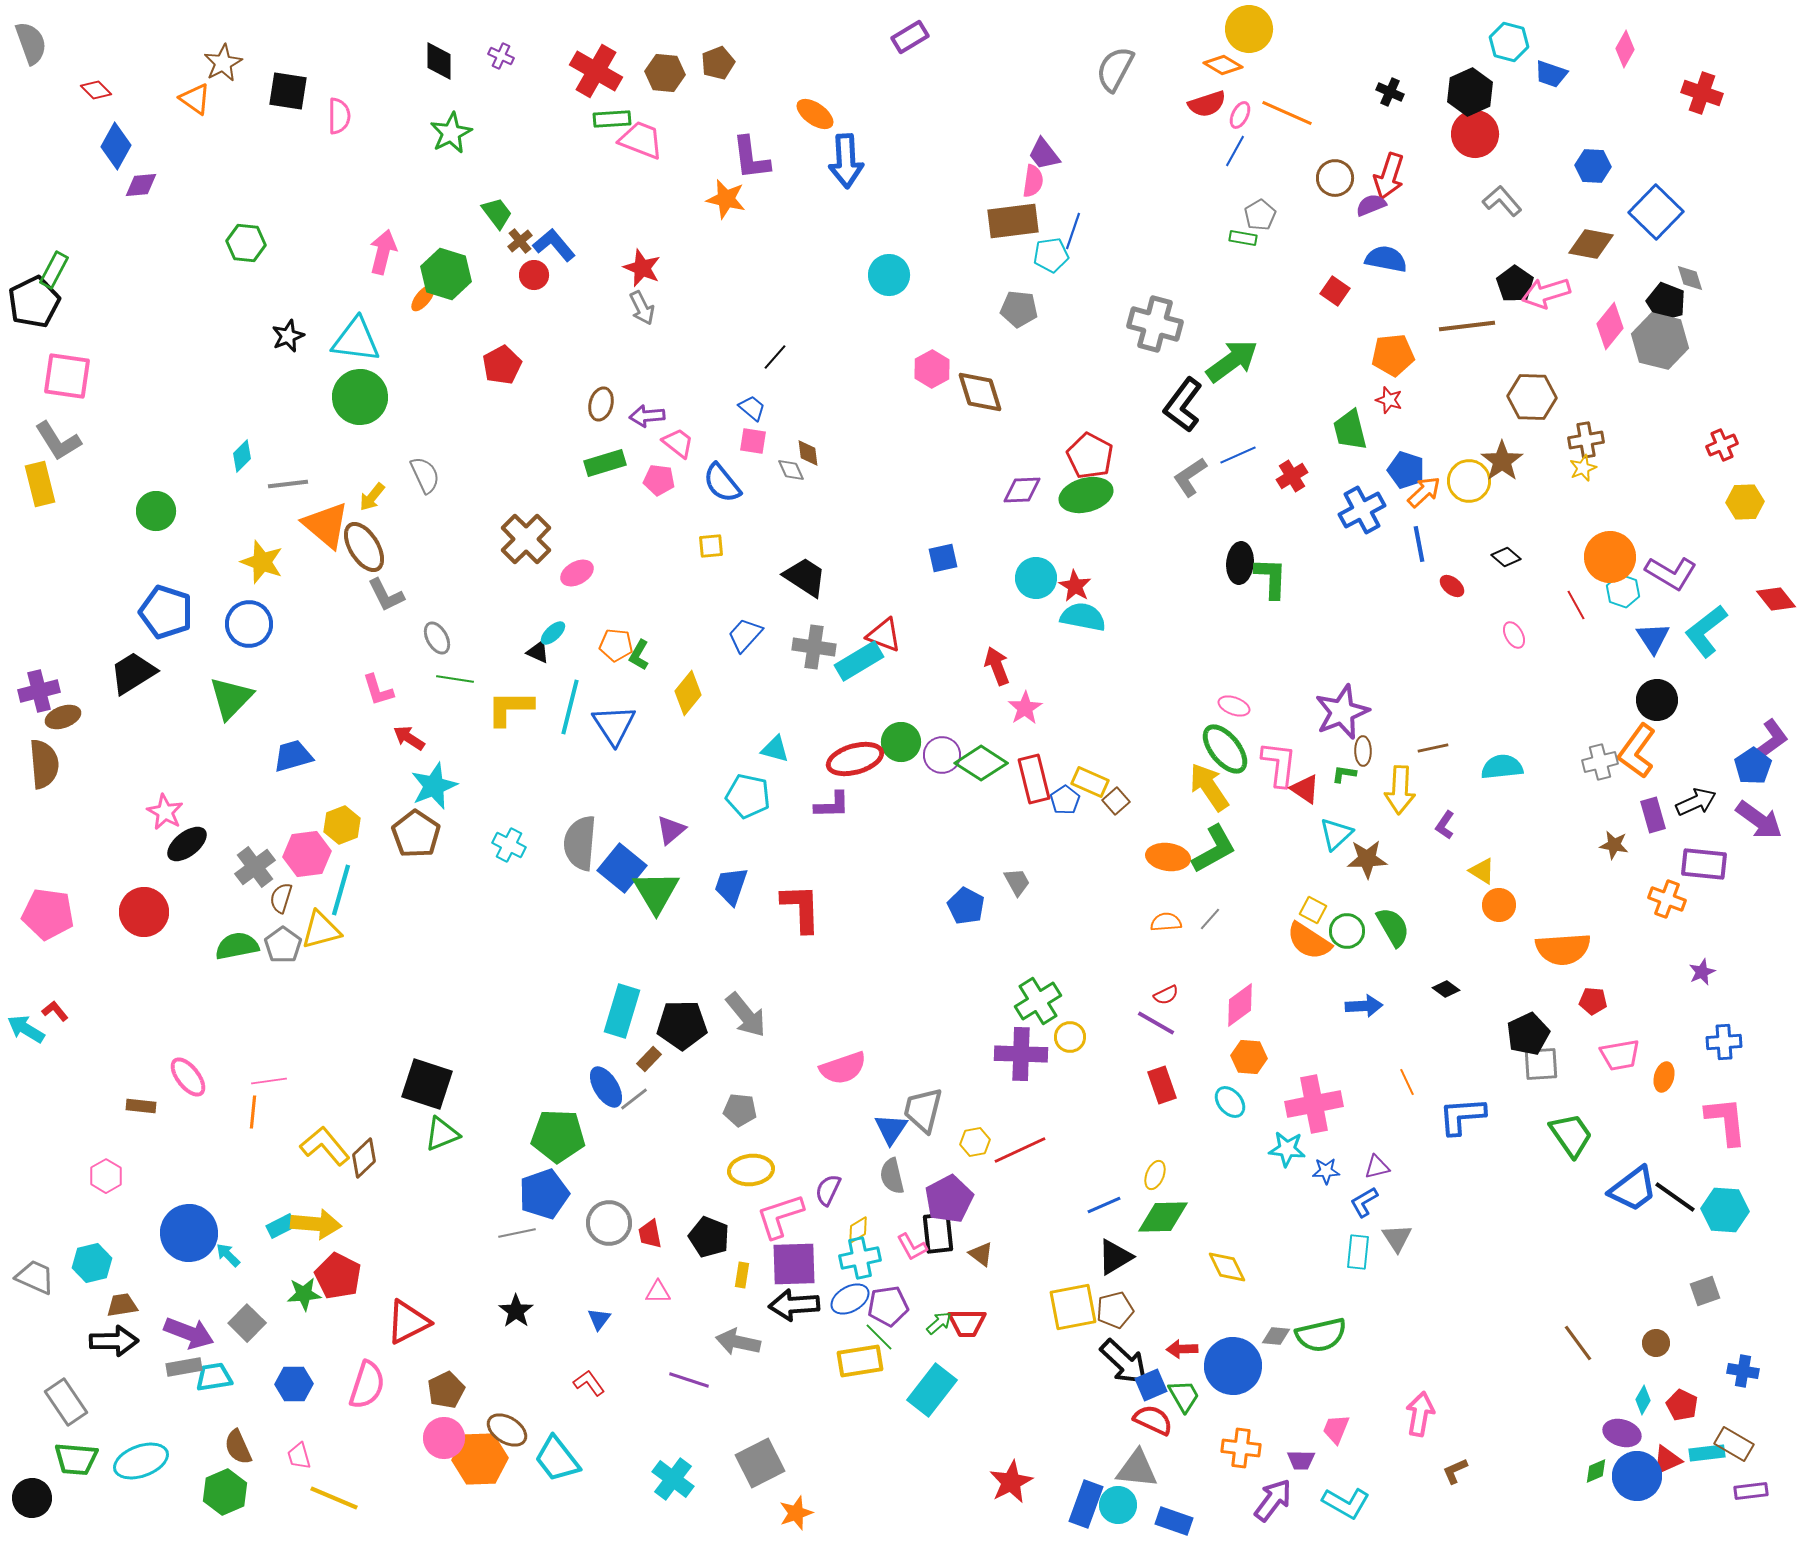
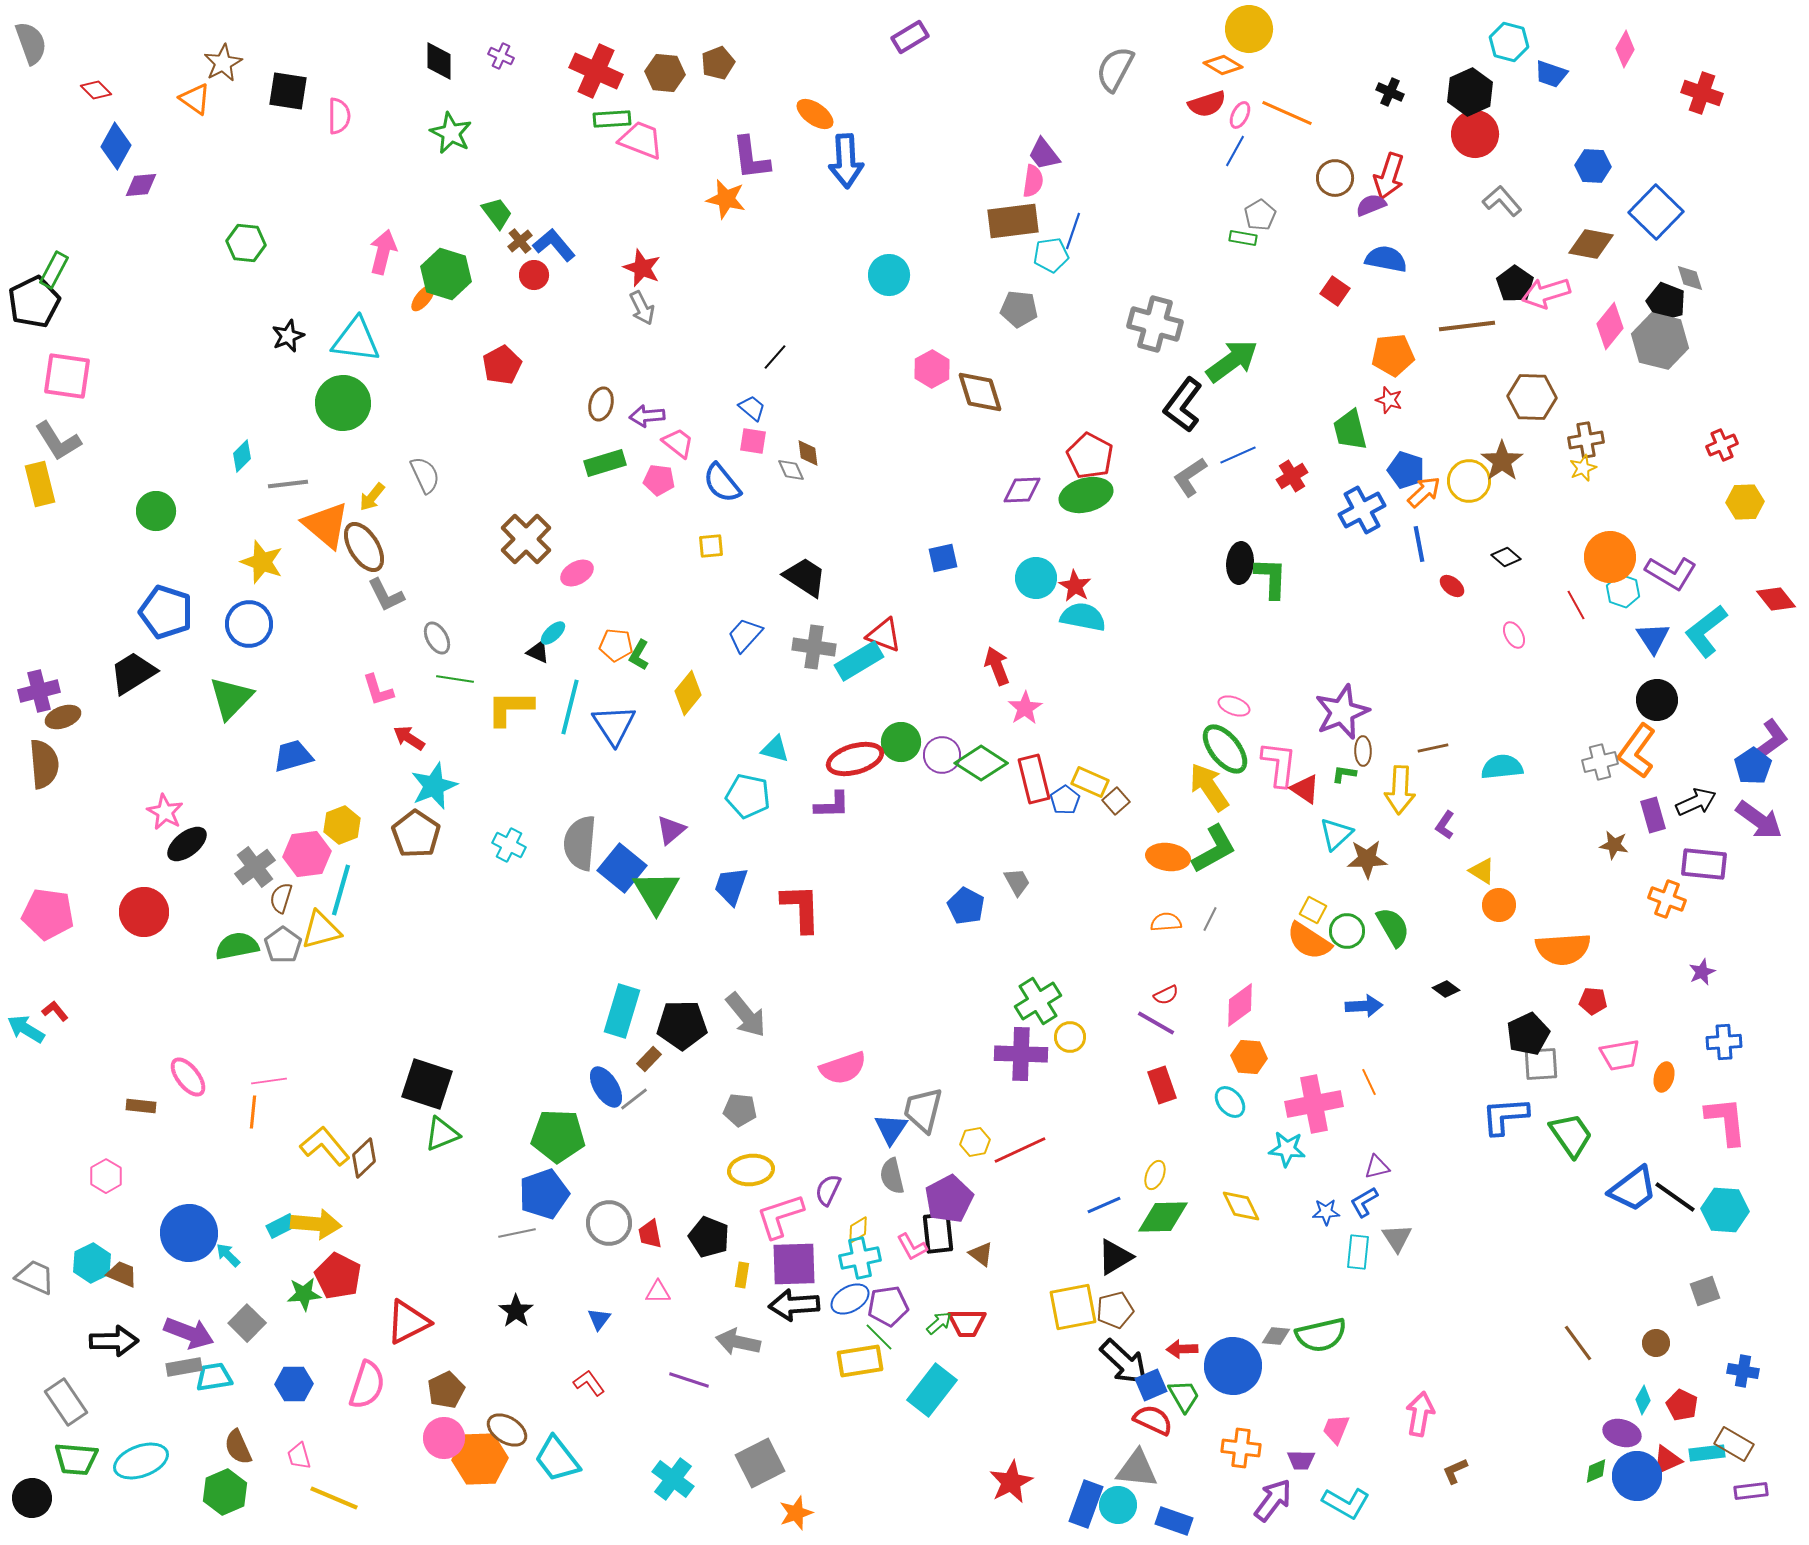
red cross at (596, 71): rotated 6 degrees counterclockwise
green star at (451, 133): rotated 18 degrees counterclockwise
green circle at (360, 397): moved 17 px left, 6 px down
gray line at (1210, 919): rotated 15 degrees counterclockwise
orange line at (1407, 1082): moved 38 px left
blue L-shape at (1462, 1116): moved 43 px right
blue star at (1326, 1171): moved 41 px down
cyan hexagon at (92, 1263): rotated 12 degrees counterclockwise
yellow diamond at (1227, 1267): moved 14 px right, 61 px up
brown trapezoid at (122, 1305): moved 31 px up; rotated 32 degrees clockwise
